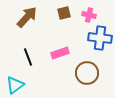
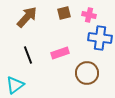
black line: moved 2 px up
